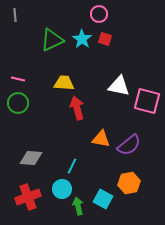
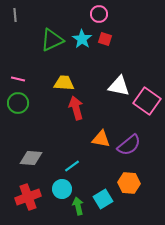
pink square: rotated 20 degrees clockwise
red arrow: moved 1 px left
cyan line: rotated 28 degrees clockwise
orange hexagon: rotated 15 degrees clockwise
cyan square: rotated 30 degrees clockwise
